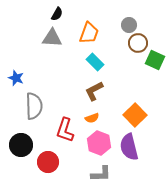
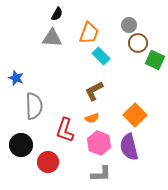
cyan rectangle: moved 6 px right, 6 px up
